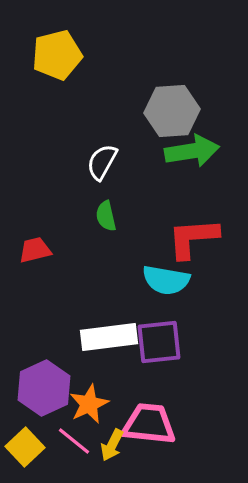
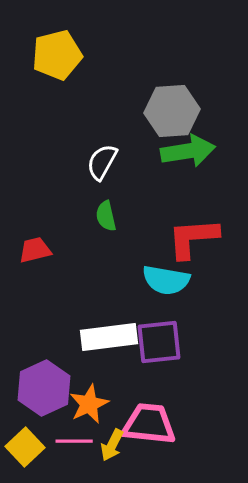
green arrow: moved 4 px left
pink line: rotated 39 degrees counterclockwise
